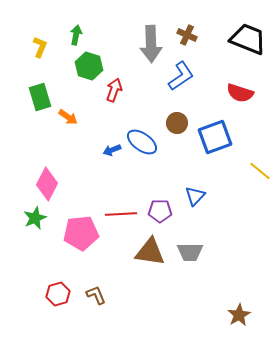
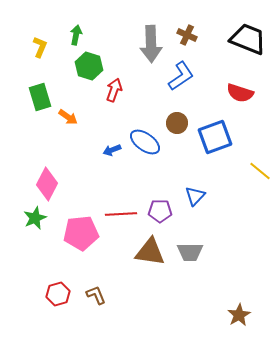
blue ellipse: moved 3 px right
